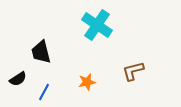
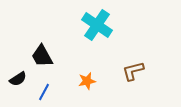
black trapezoid: moved 1 px right, 4 px down; rotated 15 degrees counterclockwise
orange star: moved 1 px up
